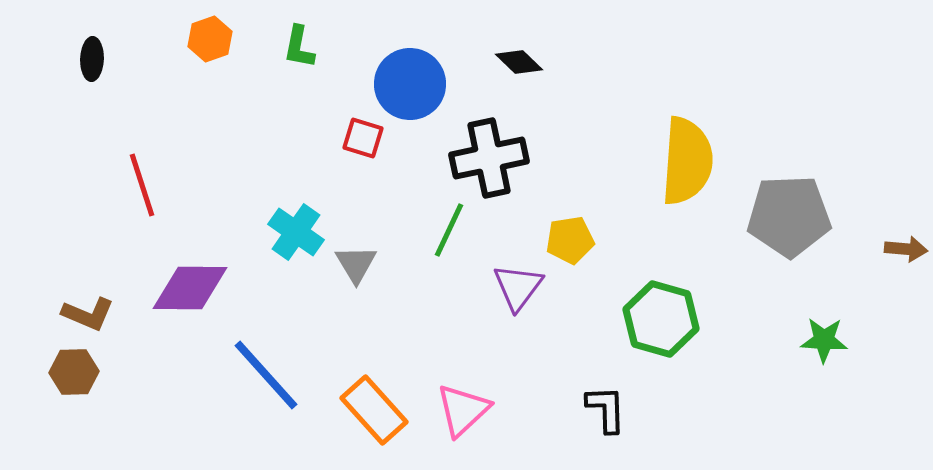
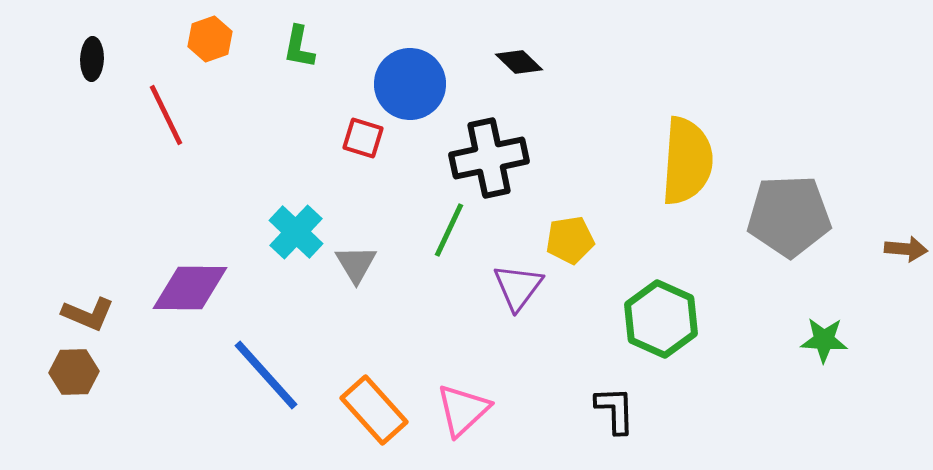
red line: moved 24 px right, 70 px up; rotated 8 degrees counterclockwise
cyan cross: rotated 8 degrees clockwise
green hexagon: rotated 8 degrees clockwise
black L-shape: moved 9 px right, 1 px down
